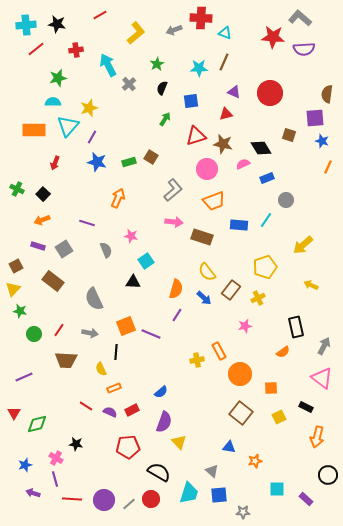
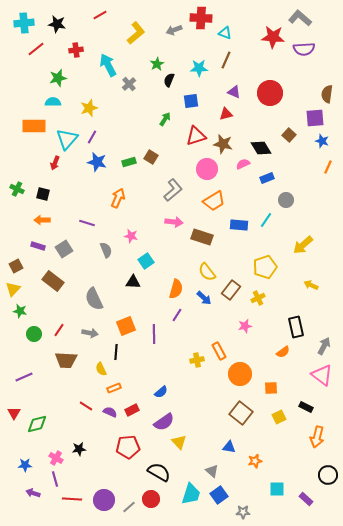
cyan cross at (26, 25): moved 2 px left, 2 px up
brown line at (224, 62): moved 2 px right, 2 px up
black semicircle at (162, 88): moved 7 px right, 8 px up
cyan triangle at (68, 126): moved 1 px left, 13 px down
orange rectangle at (34, 130): moved 4 px up
brown square at (289, 135): rotated 24 degrees clockwise
black square at (43, 194): rotated 32 degrees counterclockwise
orange trapezoid at (214, 201): rotated 10 degrees counterclockwise
orange arrow at (42, 220): rotated 21 degrees clockwise
purple line at (151, 334): moved 3 px right; rotated 66 degrees clockwise
pink triangle at (322, 378): moved 3 px up
purple semicircle at (164, 422): rotated 35 degrees clockwise
black star at (76, 444): moved 3 px right, 5 px down; rotated 16 degrees counterclockwise
blue star at (25, 465): rotated 16 degrees clockwise
cyan trapezoid at (189, 493): moved 2 px right, 1 px down
blue square at (219, 495): rotated 30 degrees counterclockwise
gray line at (129, 504): moved 3 px down
